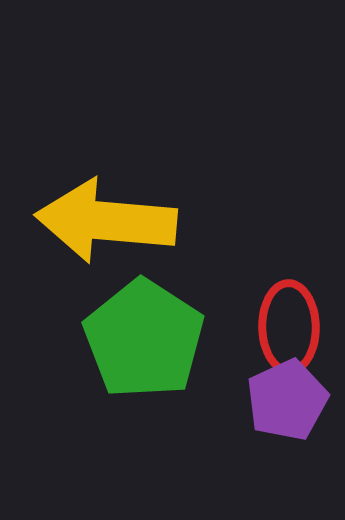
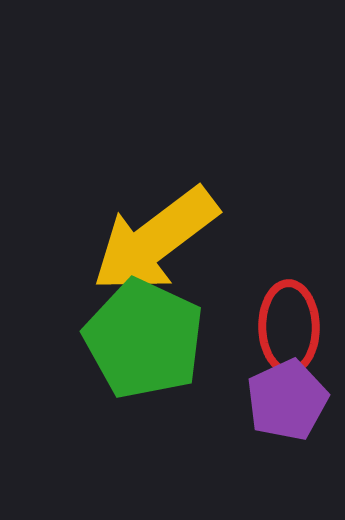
yellow arrow: moved 49 px right, 19 px down; rotated 42 degrees counterclockwise
green pentagon: rotated 8 degrees counterclockwise
